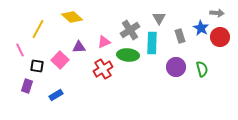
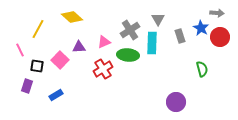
gray triangle: moved 1 px left, 1 px down
purple circle: moved 35 px down
